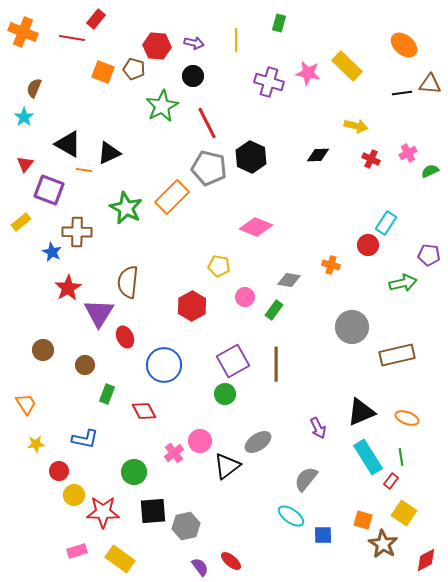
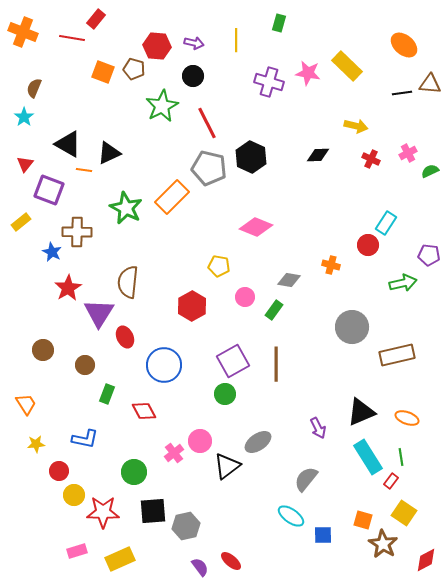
yellow rectangle at (120, 559): rotated 60 degrees counterclockwise
